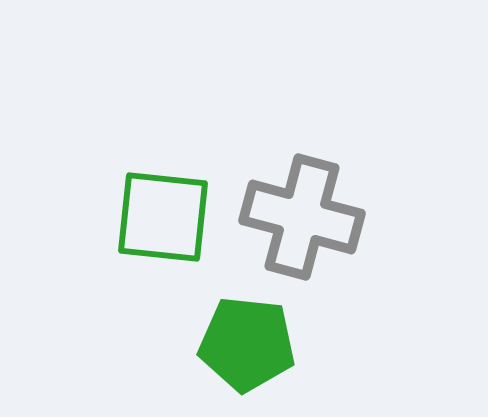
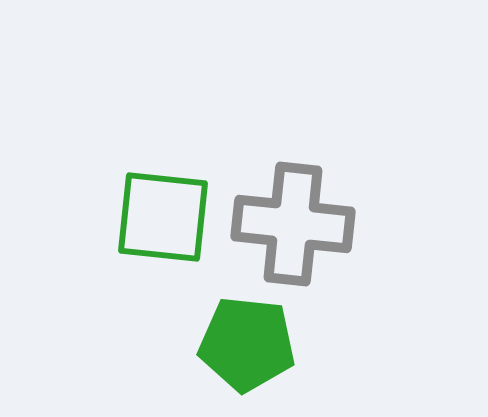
gray cross: moved 9 px left, 7 px down; rotated 9 degrees counterclockwise
